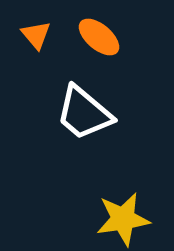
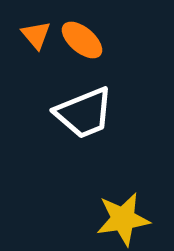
orange ellipse: moved 17 px left, 3 px down
white trapezoid: rotated 62 degrees counterclockwise
